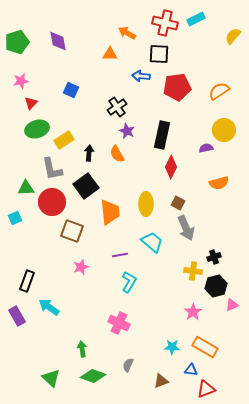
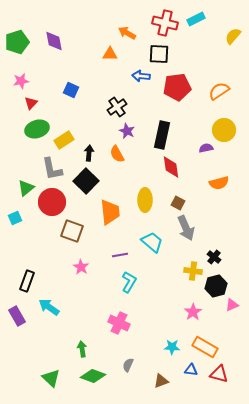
purple diamond at (58, 41): moved 4 px left
red diamond at (171, 167): rotated 35 degrees counterclockwise
black square at (86, 186): moved 5 px up; rotated 10 degrees counterclockwise
green triangle at (26, 188): rotated 36 degrees counterclockwise
yellow ellipse at (146, 204): moved 1 px left, 4 px up
black cross at (214, 257): rotated 32 degrees counterclockwise
pink star at (81, 267): rotated 21 degrees counterclockwise
red triangle at (206, 389): moved 13 px right, 15 px up; rotated 36 degrees clockwise
